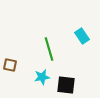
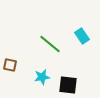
green line: moved 1 px right, 5 px up; rotated 35 degrees counterclockwise
black square: moved 2 px right
